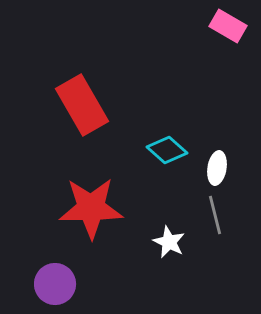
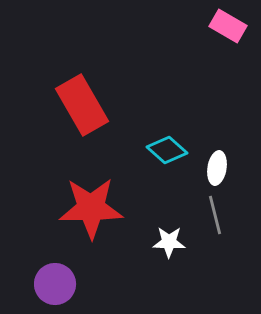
white star: rotated 24 degrees counterclockwise
